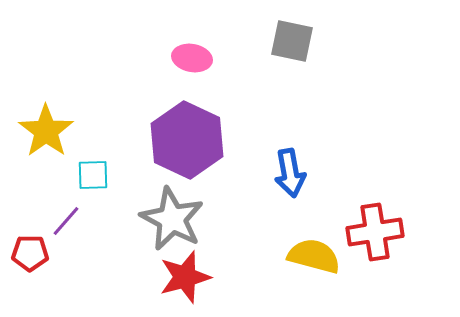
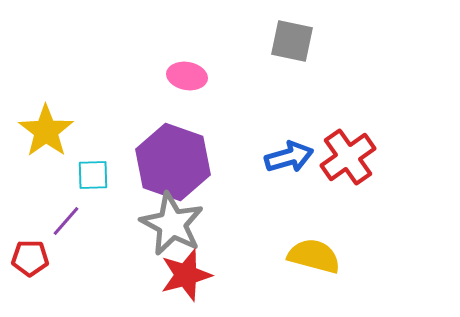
pink ellipse: moved 5 px left, 18 px down
purple hexagon: moved 14 px left, 22 px down; rotated 6 degrees counterclockwise
blue arrow: moved 1 px left, 16 px up; rotated 96 degrees counterclockwise
gray star: moved 5 px down
red cross: moved 27 px left, 75 px up; rotated 26 degrees counterclockwise
red pentagon: moved 5 px down
red star: moved 1 px right, 2 px up
